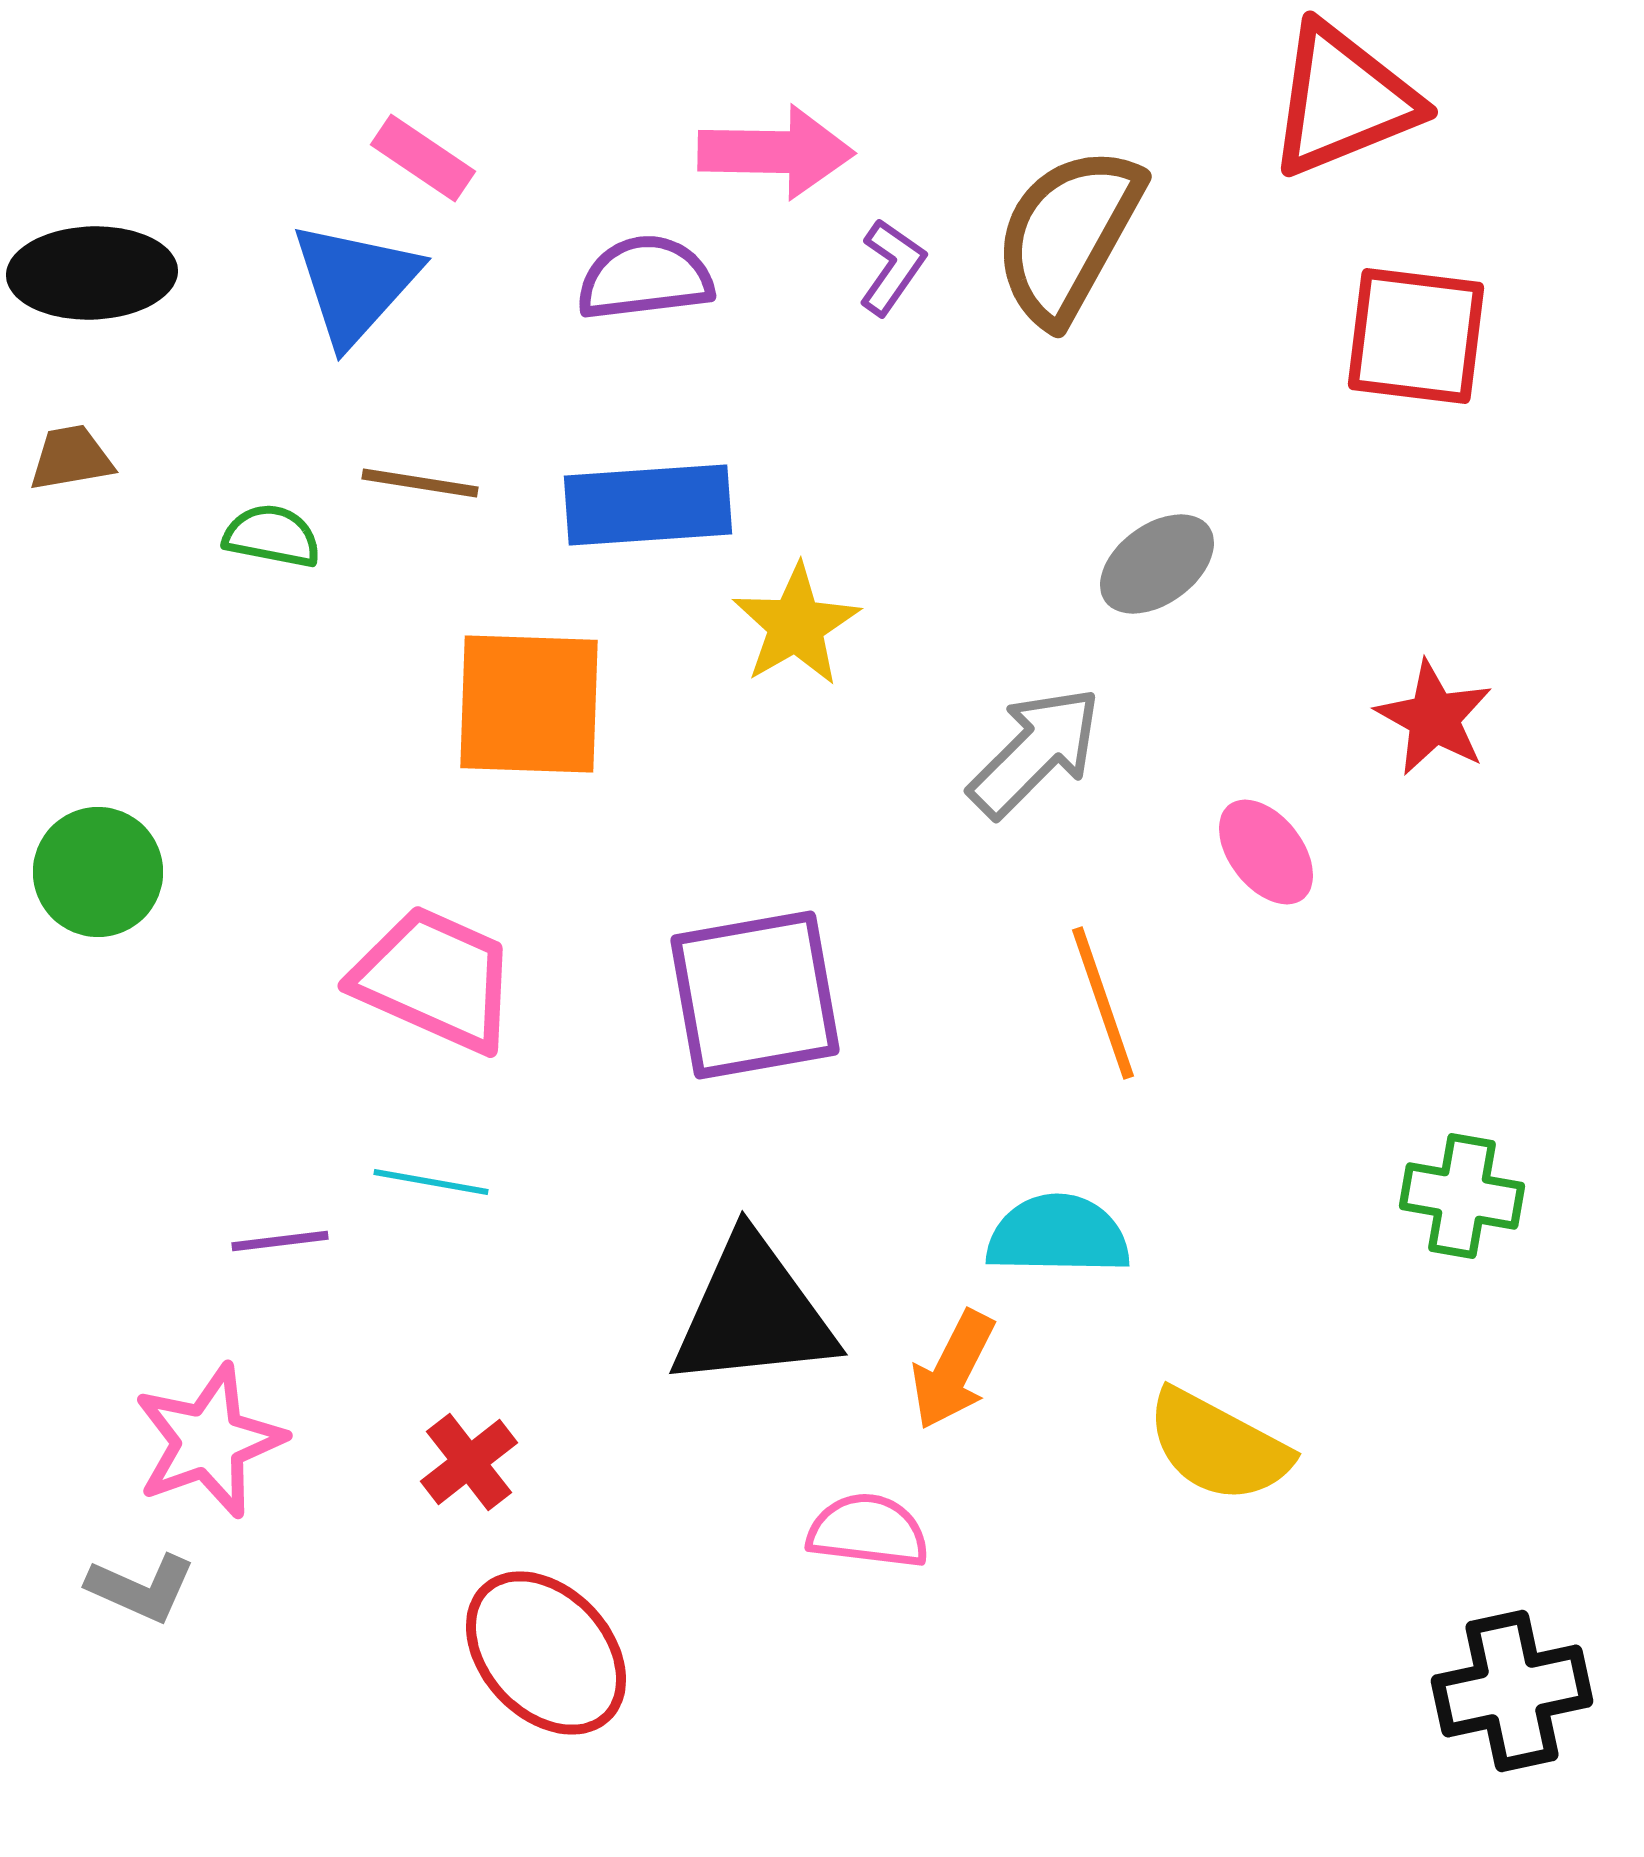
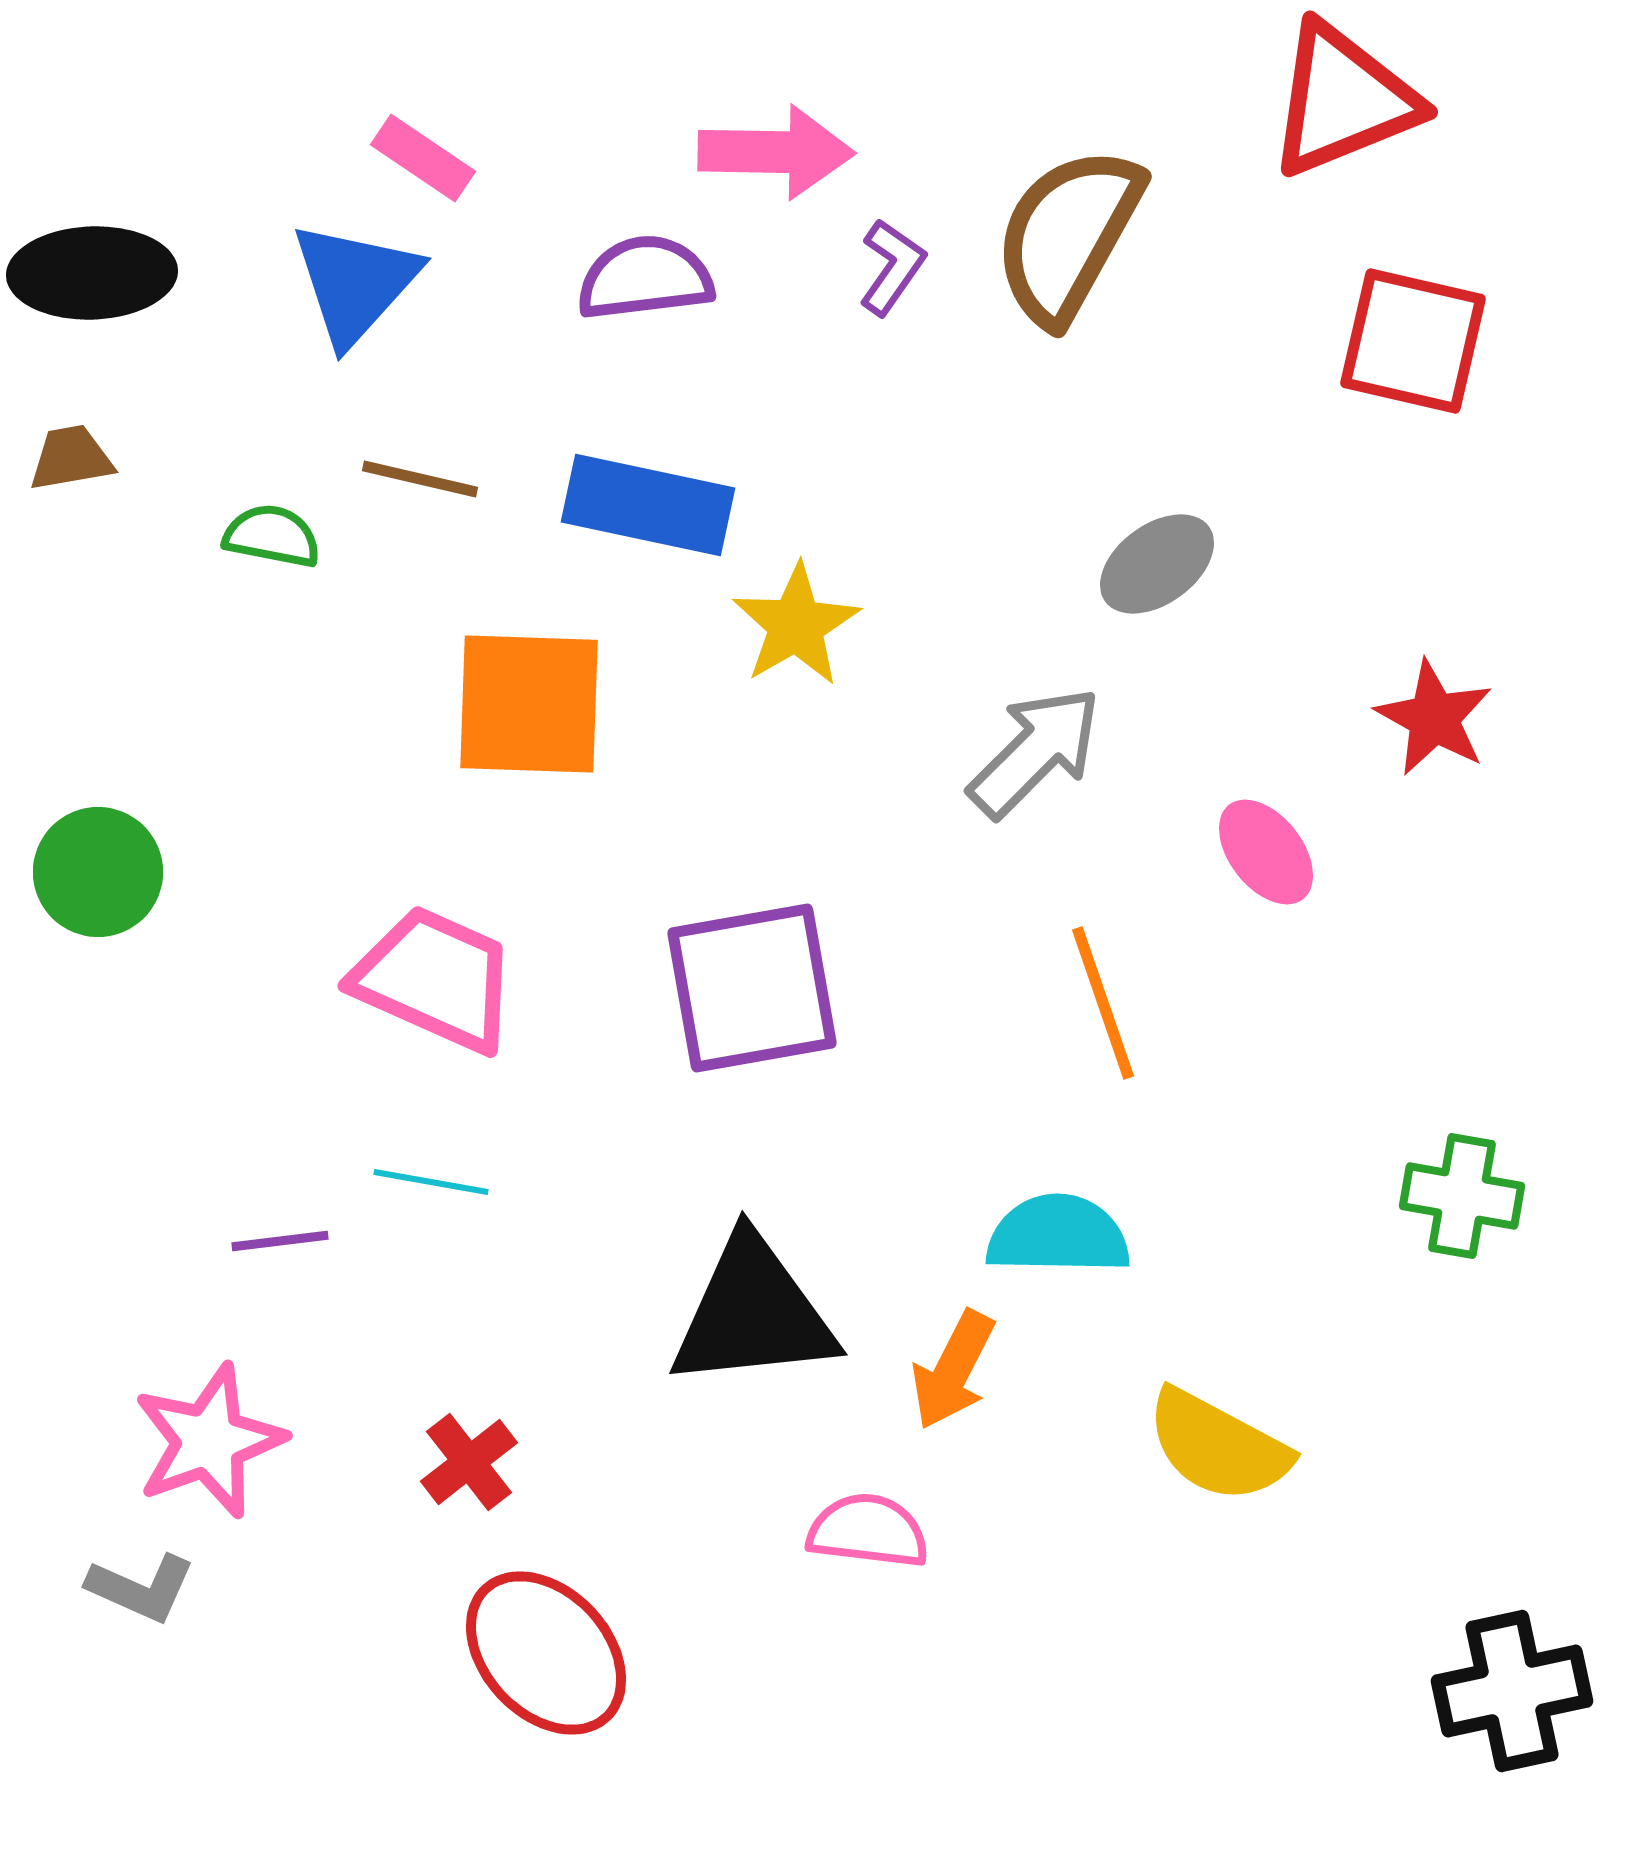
red square: moved 3 px left, 5 px down; rotated 6 degrees clockwise
brown line: moved 4 px up; rotated 4 degrees clockwise
blue rectangle: rotated 16 degrees clockwise
purple square: moved 3 px left, 7 px up
